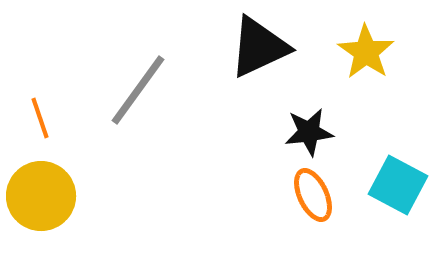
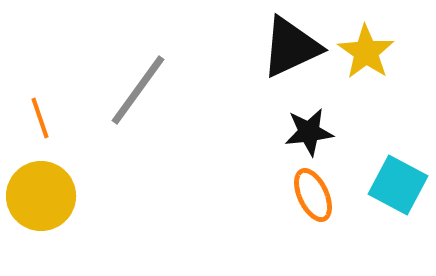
black triangle: moved 32 px right
